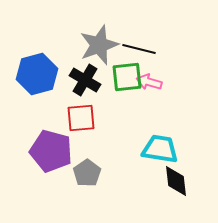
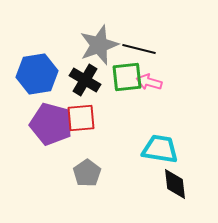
blue hexagon: rotated 6 degrees clockwise
purple pentagon: moved 27 px up
black diamond: moved 1 px left, 3 px down
